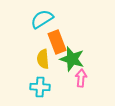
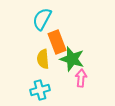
cyan semicircle: rotated 30 degrees counterclockwise
cyan cross: moved 3 px down; rotated 18 degrees counterclockwise
